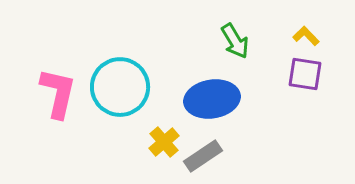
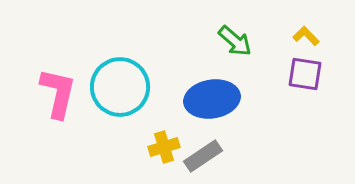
green arrow: rotated 18 degrees counterclockwise
yellow cross: moved 5 px down; rotated 24 degrees clockwise
